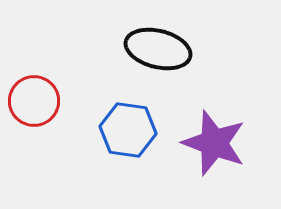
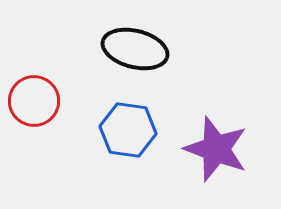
black ellipse: moved 23 px left
purple star: moved 2 px right, 6 px down
